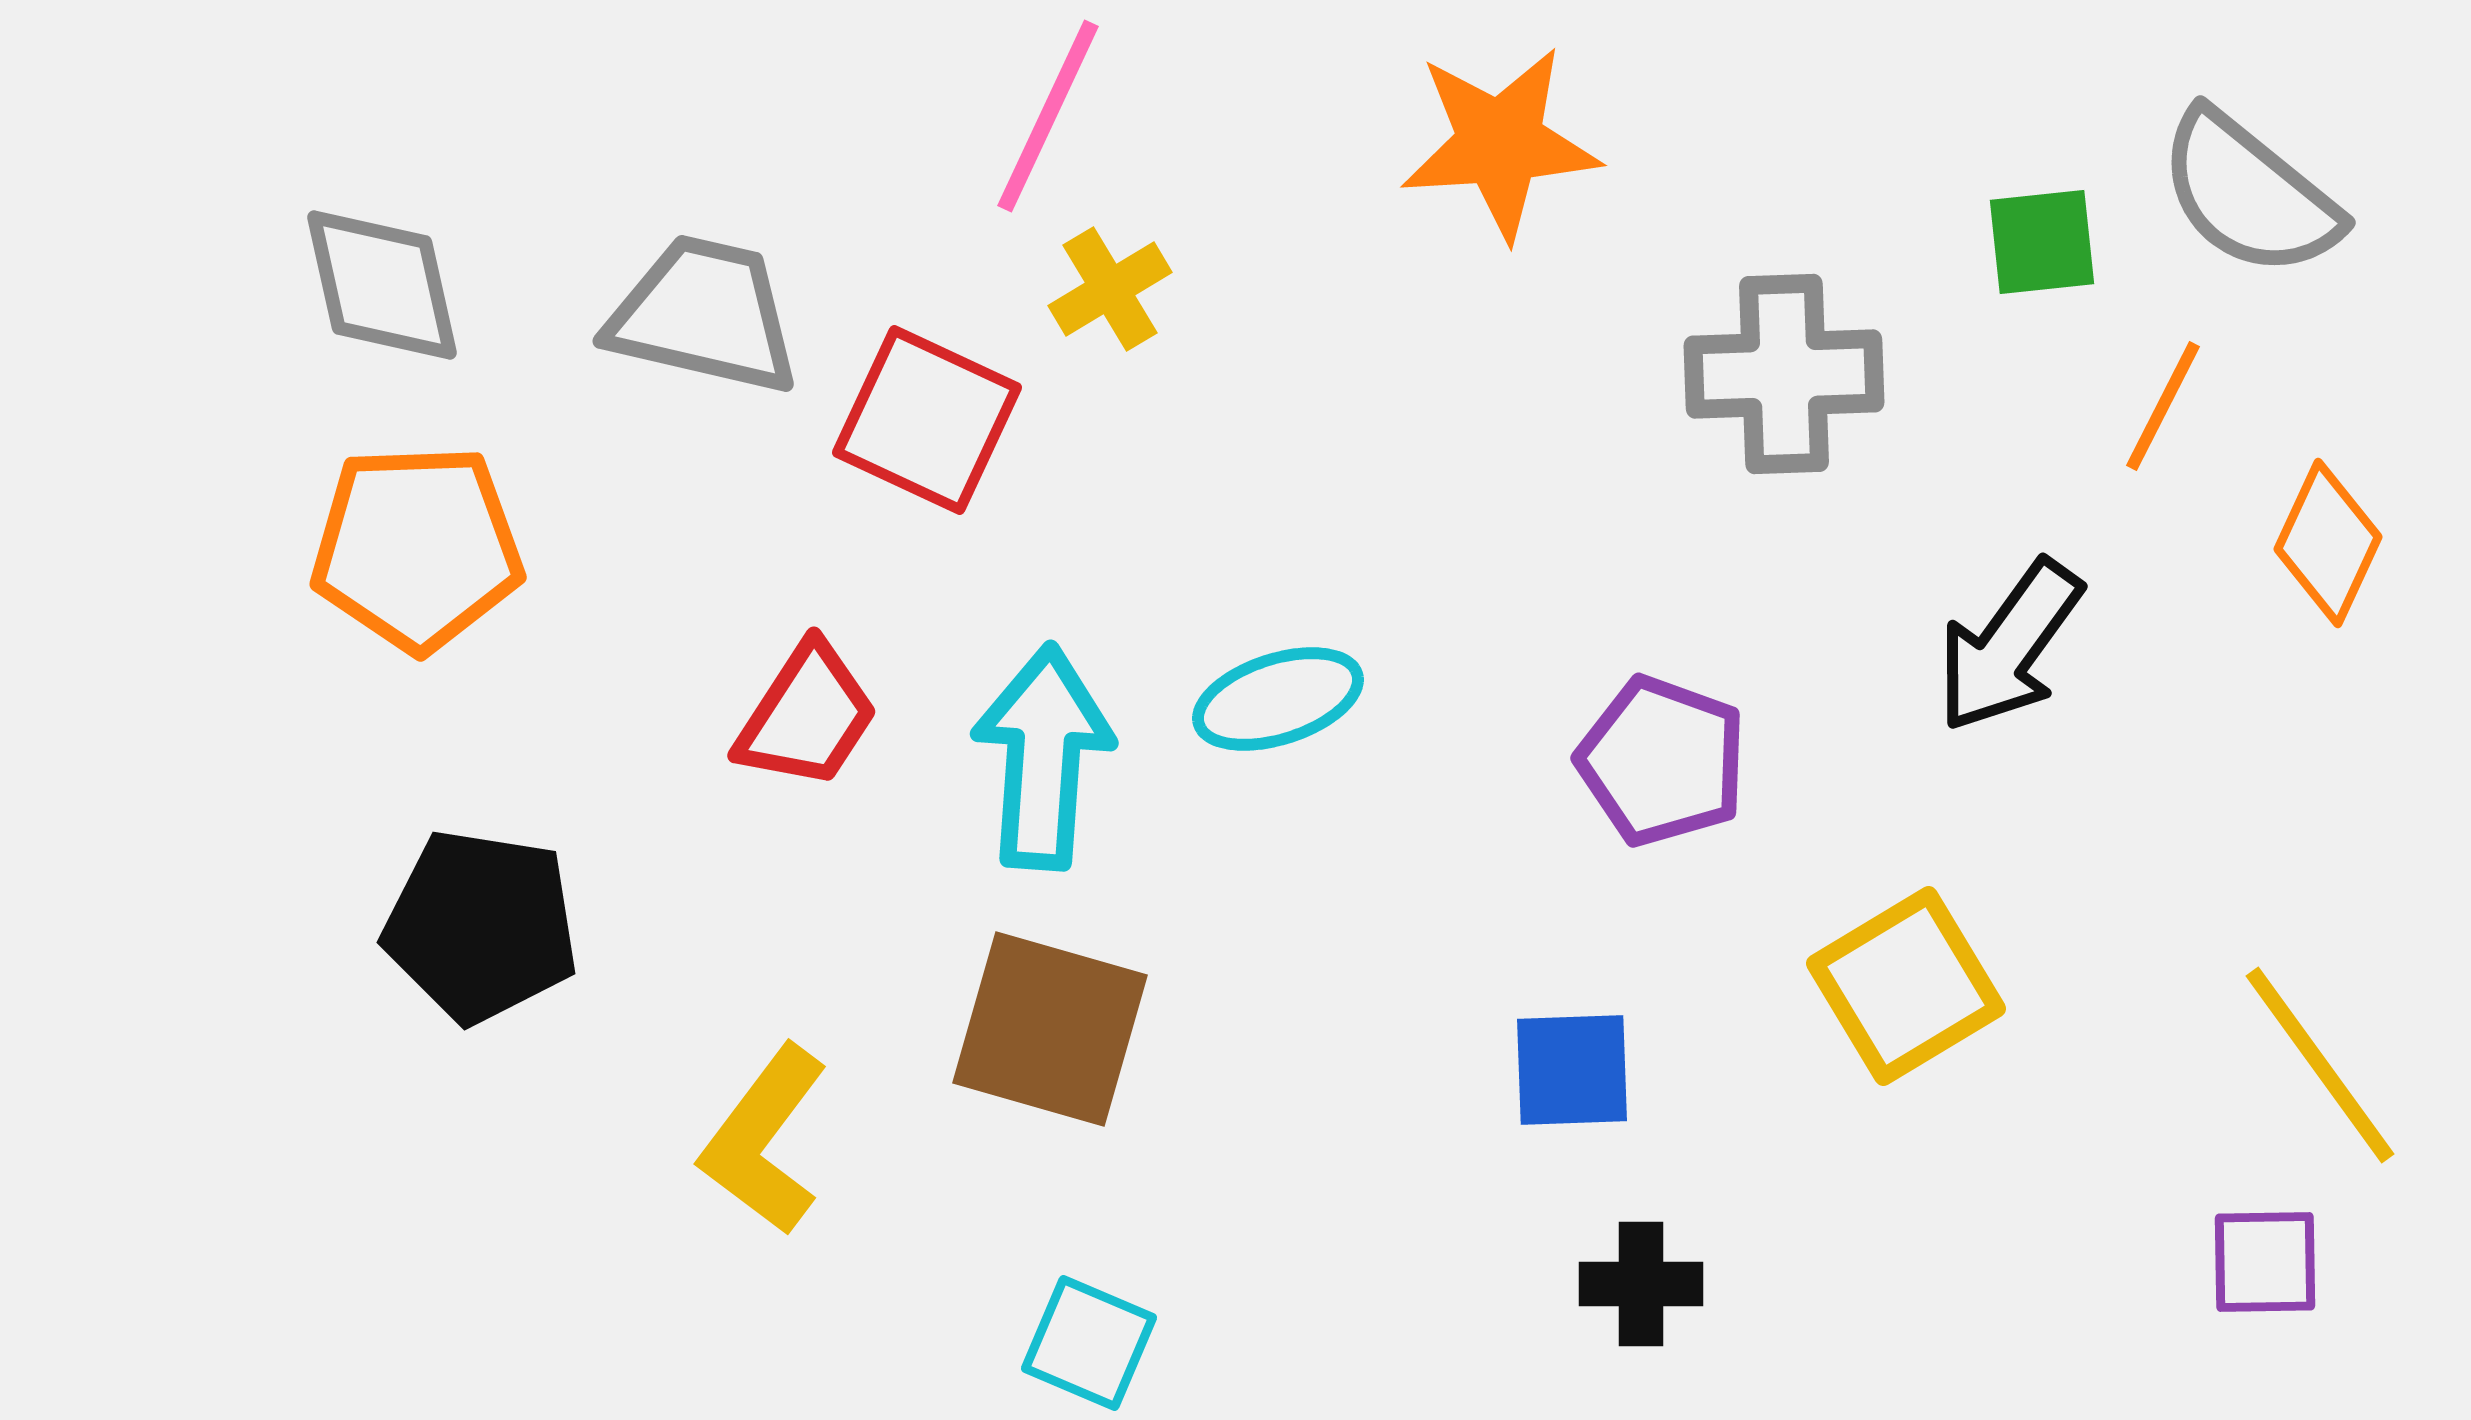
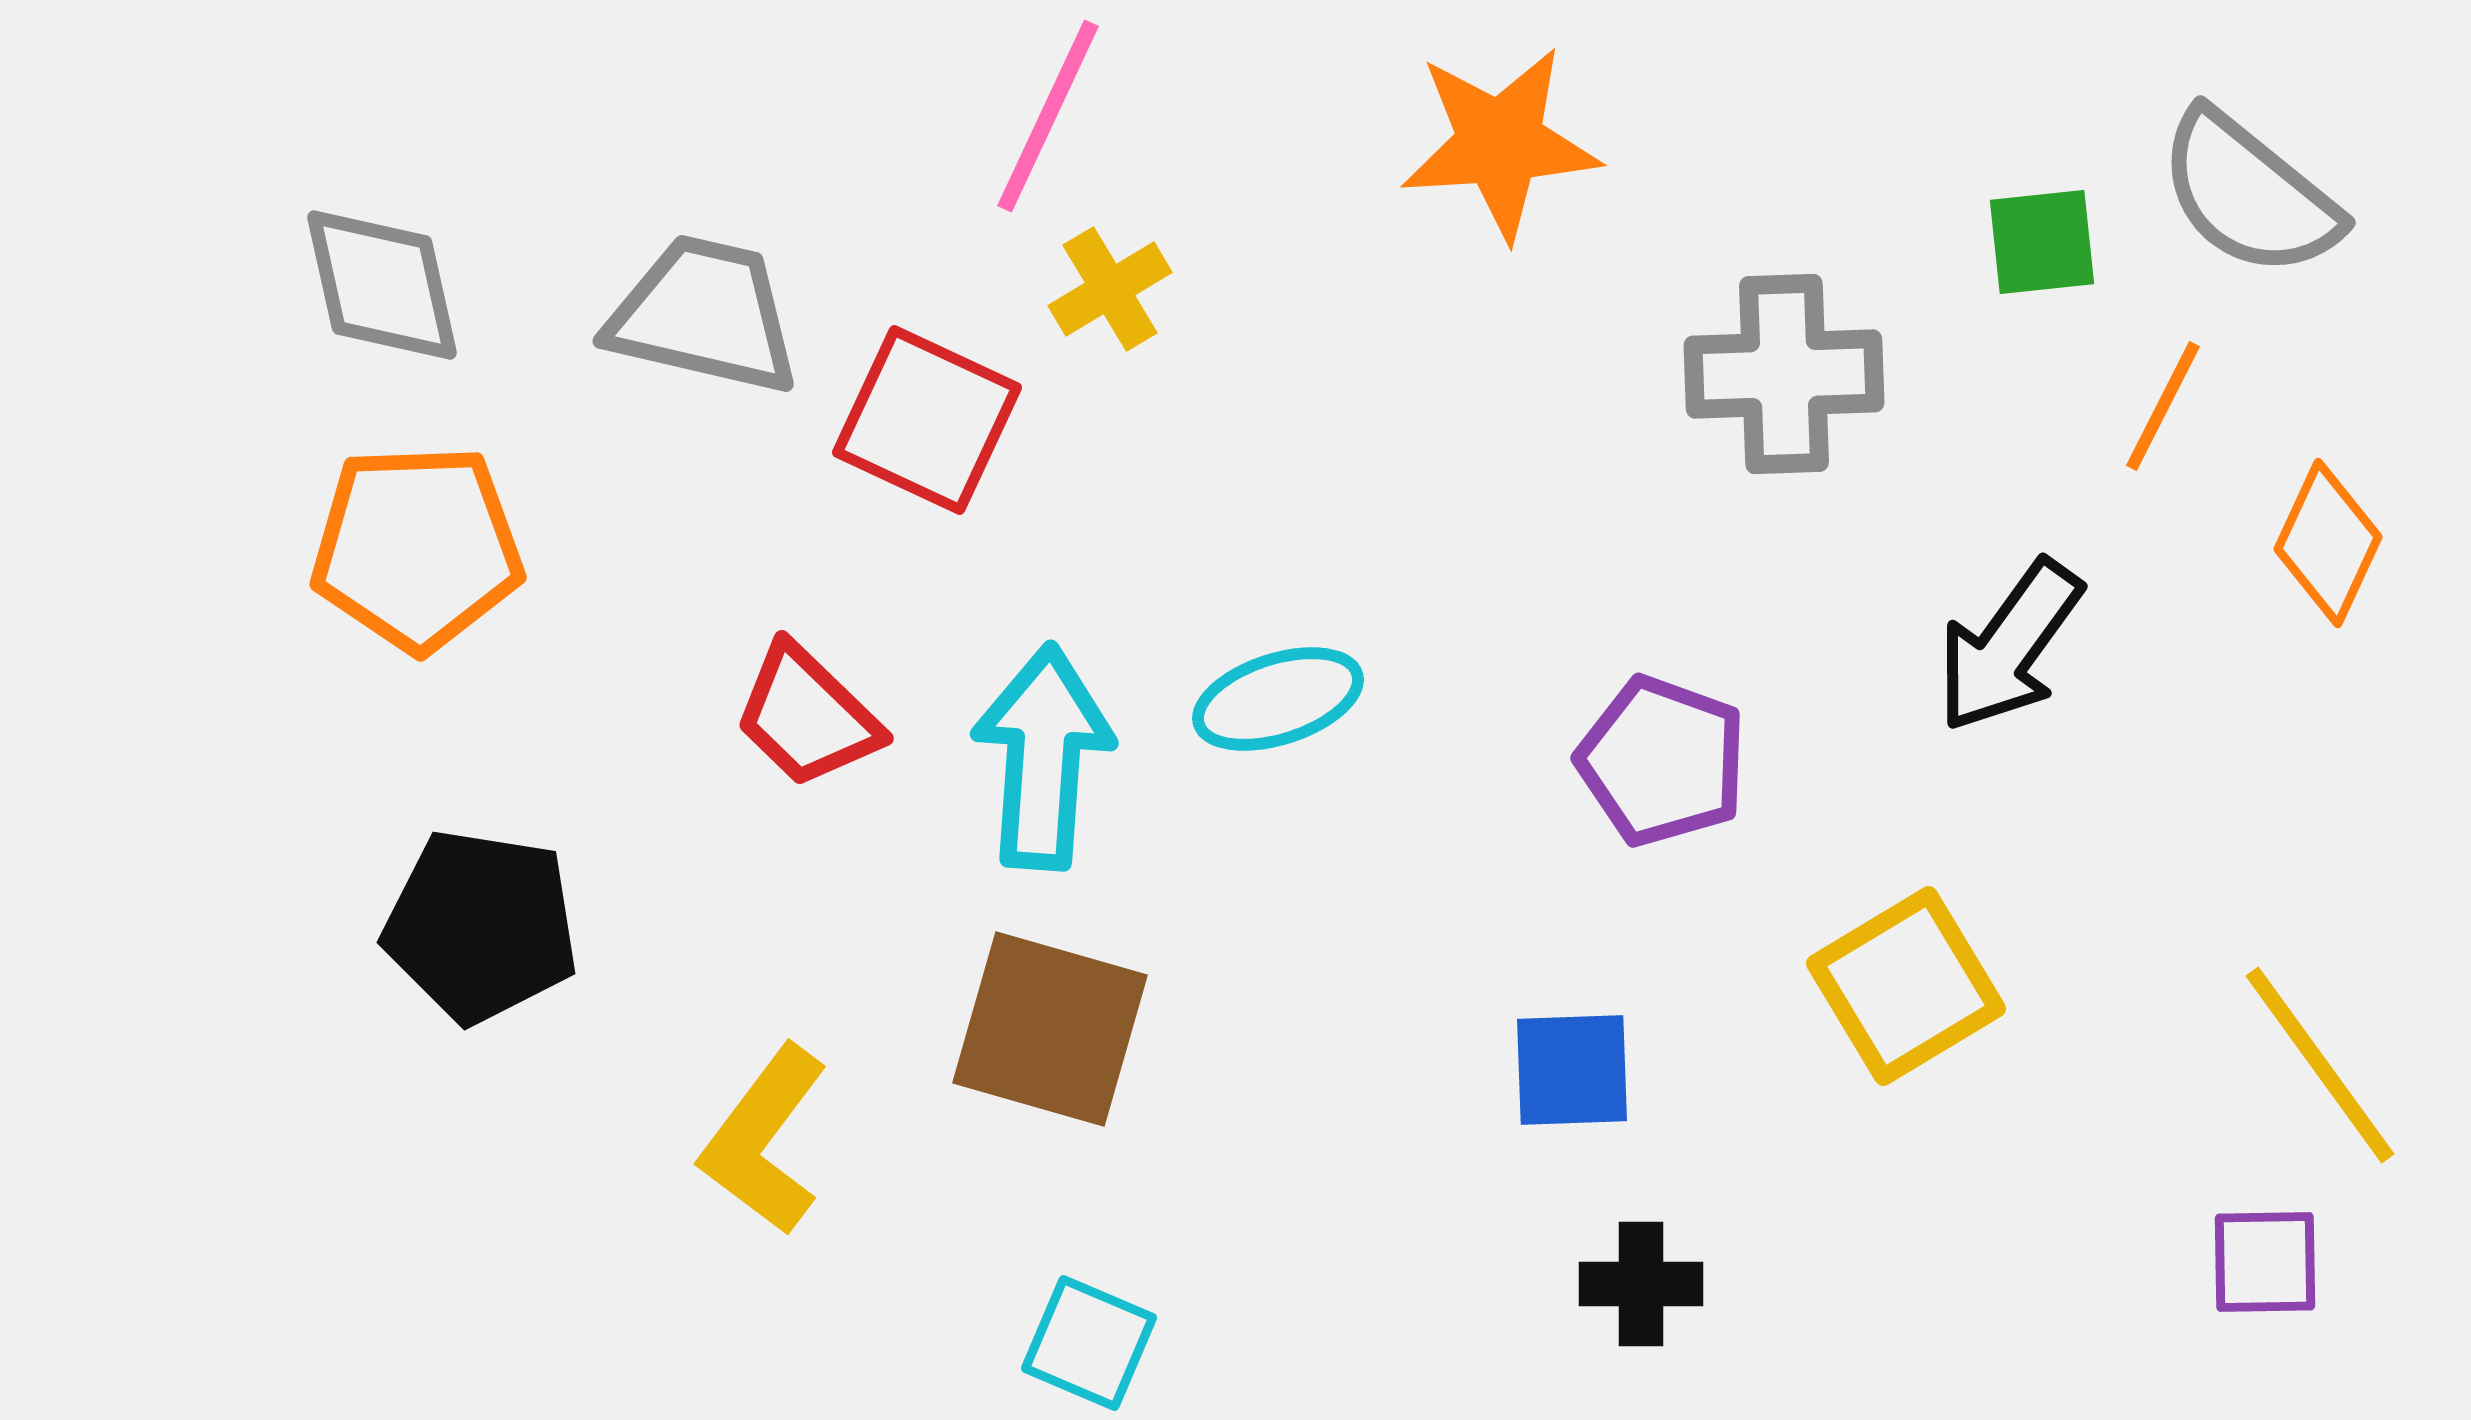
red trapezoid: rotated 101 degrees clockwise
